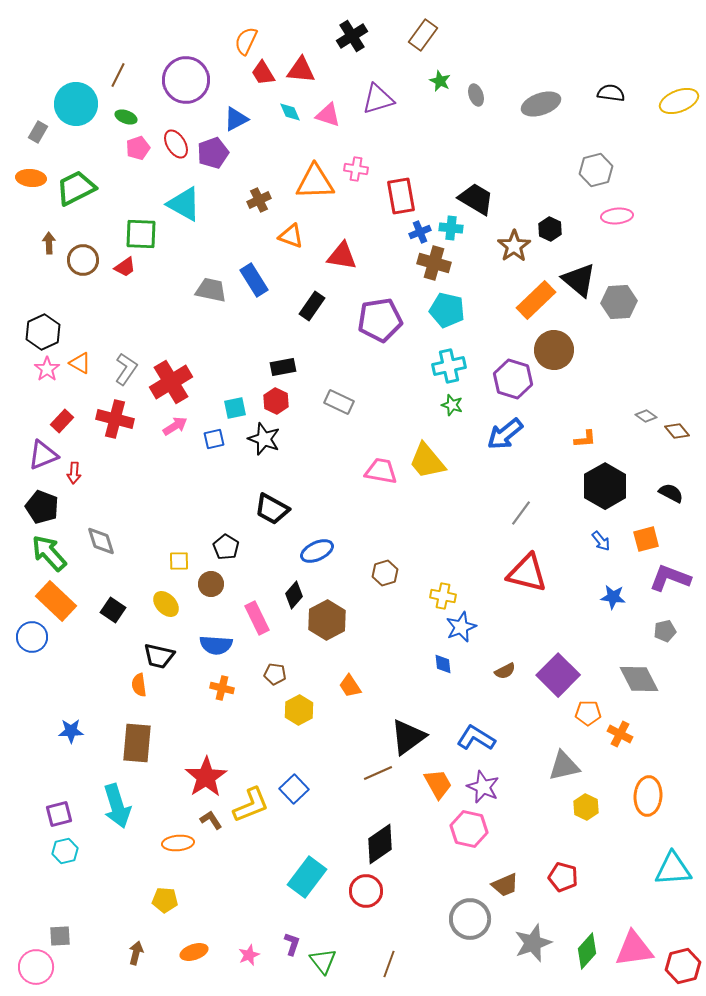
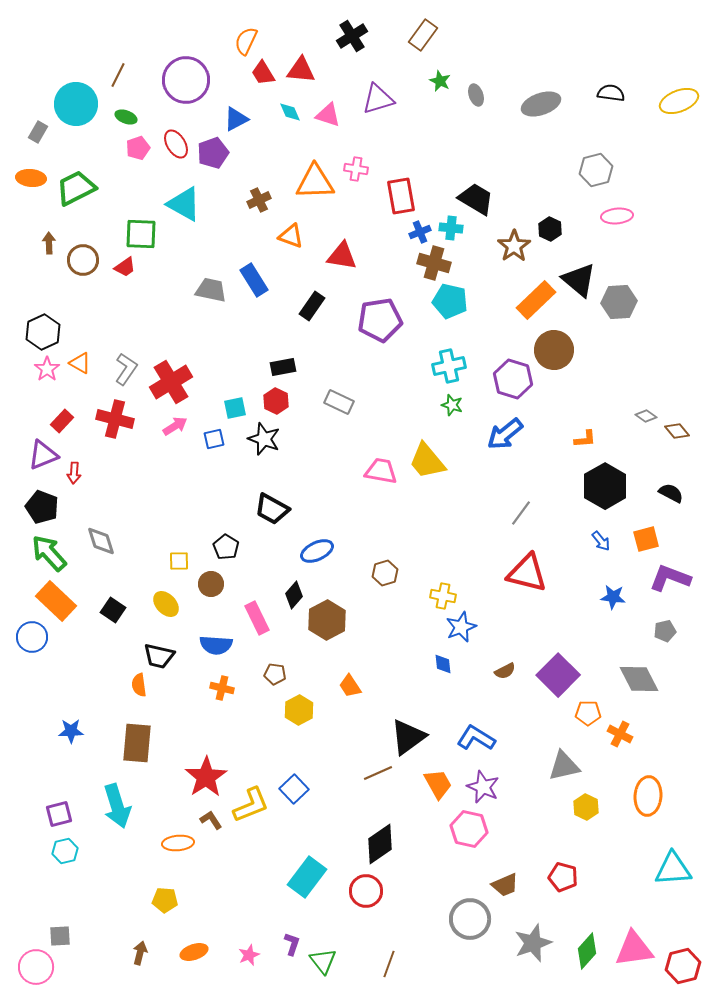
cyan pentagon at (447, 310): moved 3 px right, 9 px up
brown arrow at (136, 953): moved 4 px right
